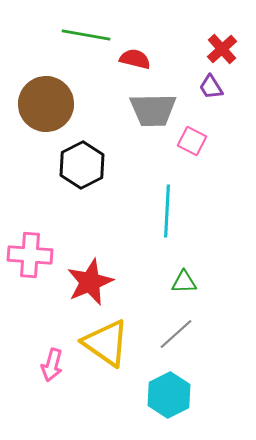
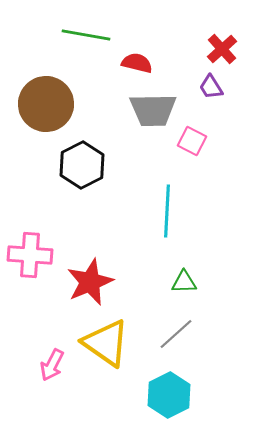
red semicircle: moved 2 px right, 4 px down
pink arrow: rotated 12 degrees clockwise
